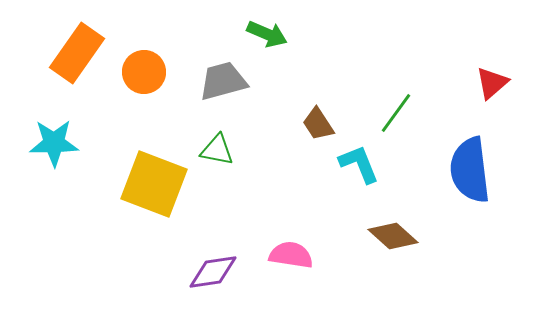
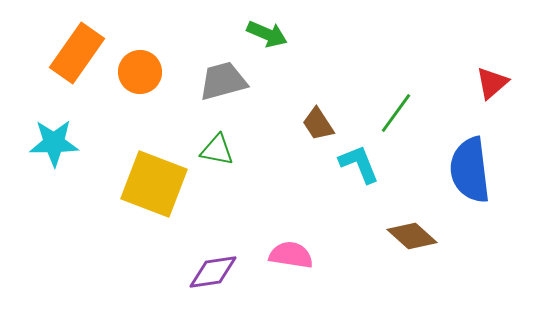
orange circle: moved 4 px left
brown diamond: moved 19 px right
